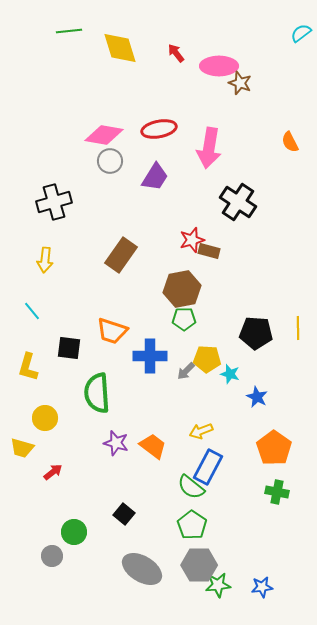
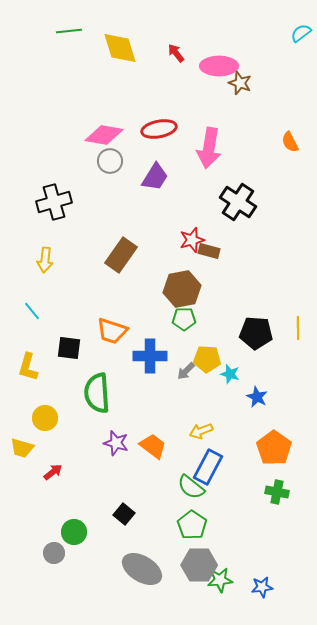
gray circle at (52, 556): moved 2 px right, 3 px up
green star at (218, 585): moved 2 px right, 5 px up
